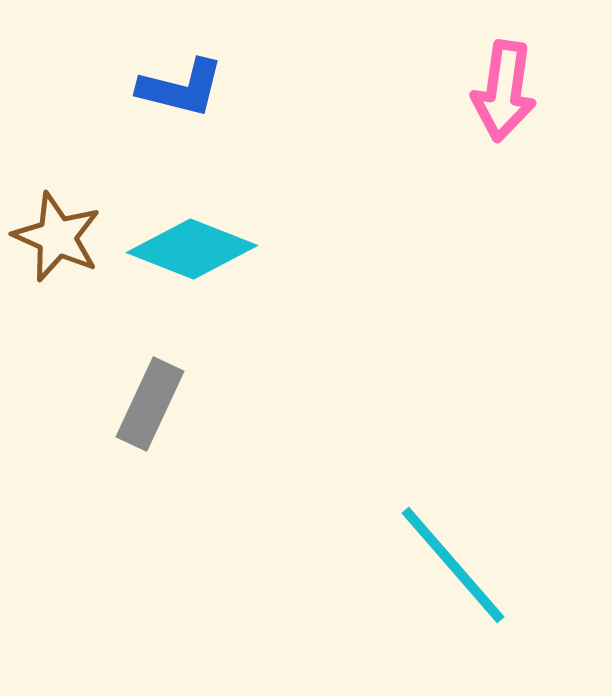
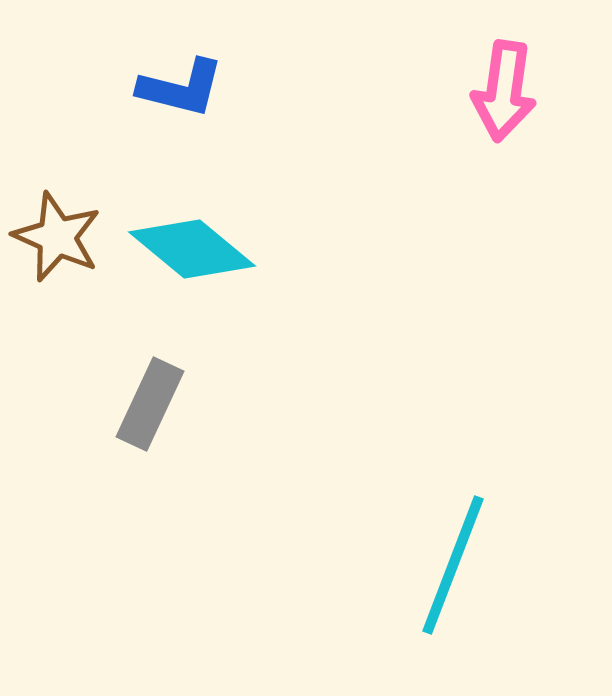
cyan diamond: rotated 18 degrees clockwise
cyan line: rotated 62 degrees clockwise
